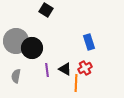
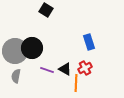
gray circle: moved 1 px left, 10 px down
purple line: rotated 64 degrees counterclockwise
